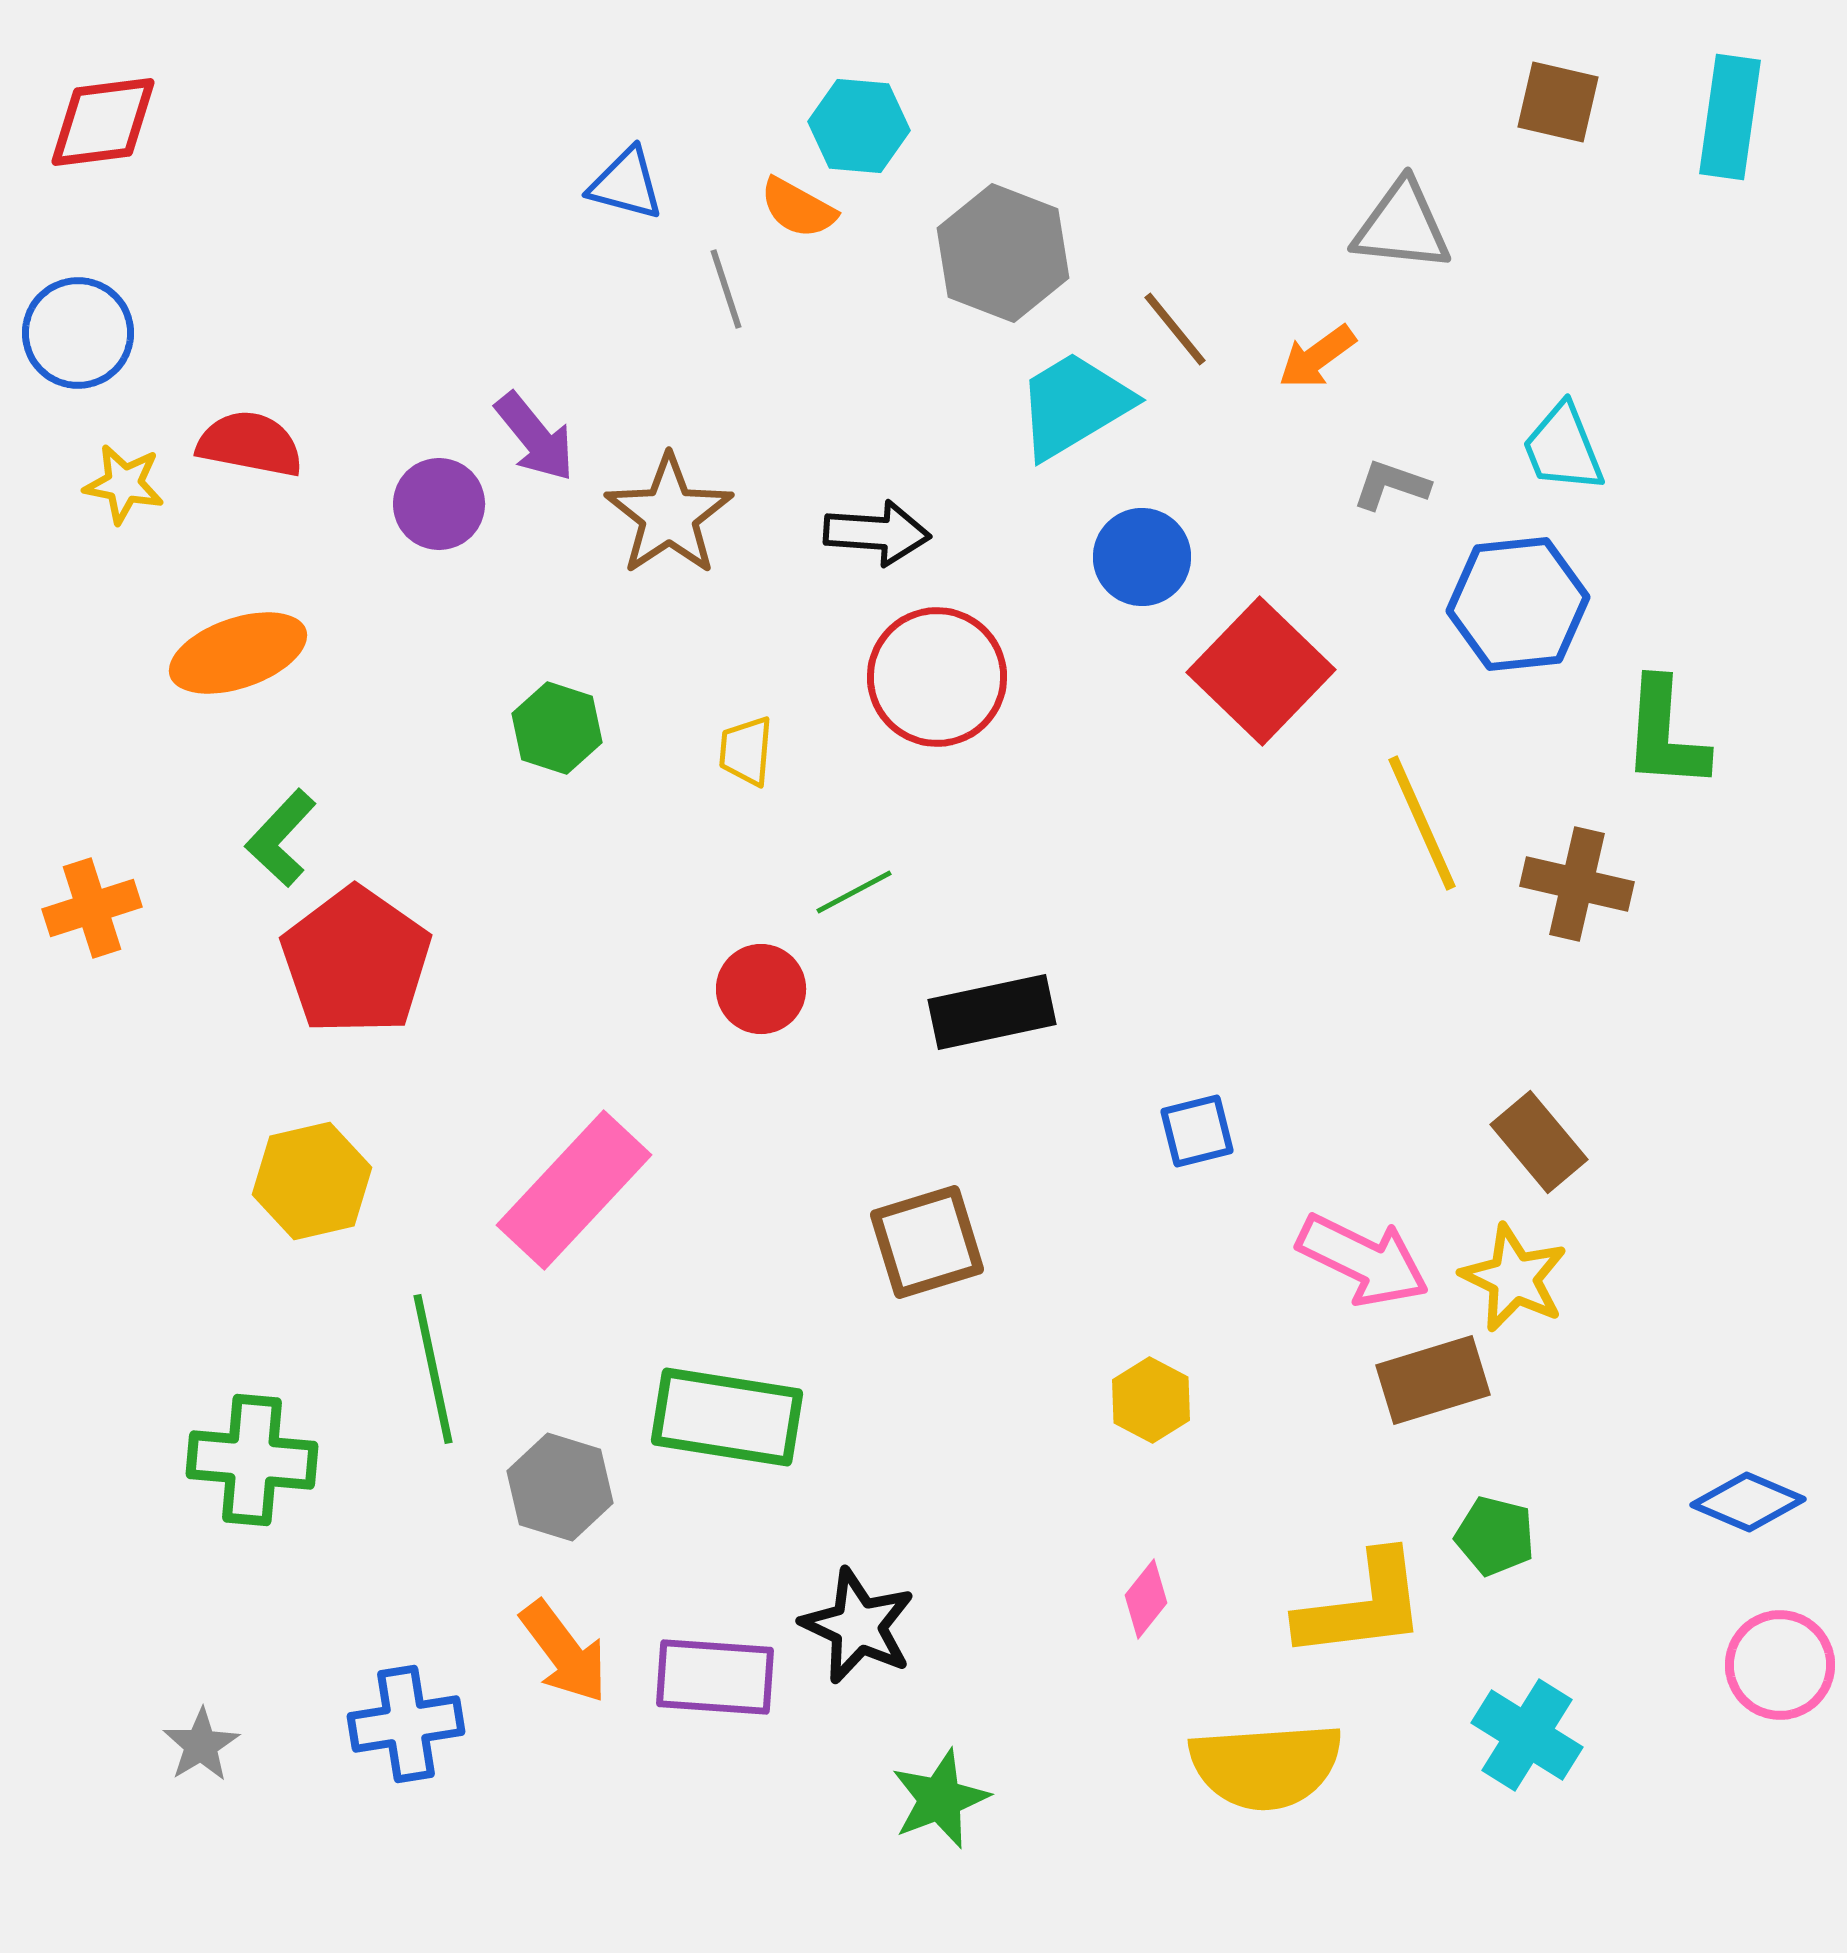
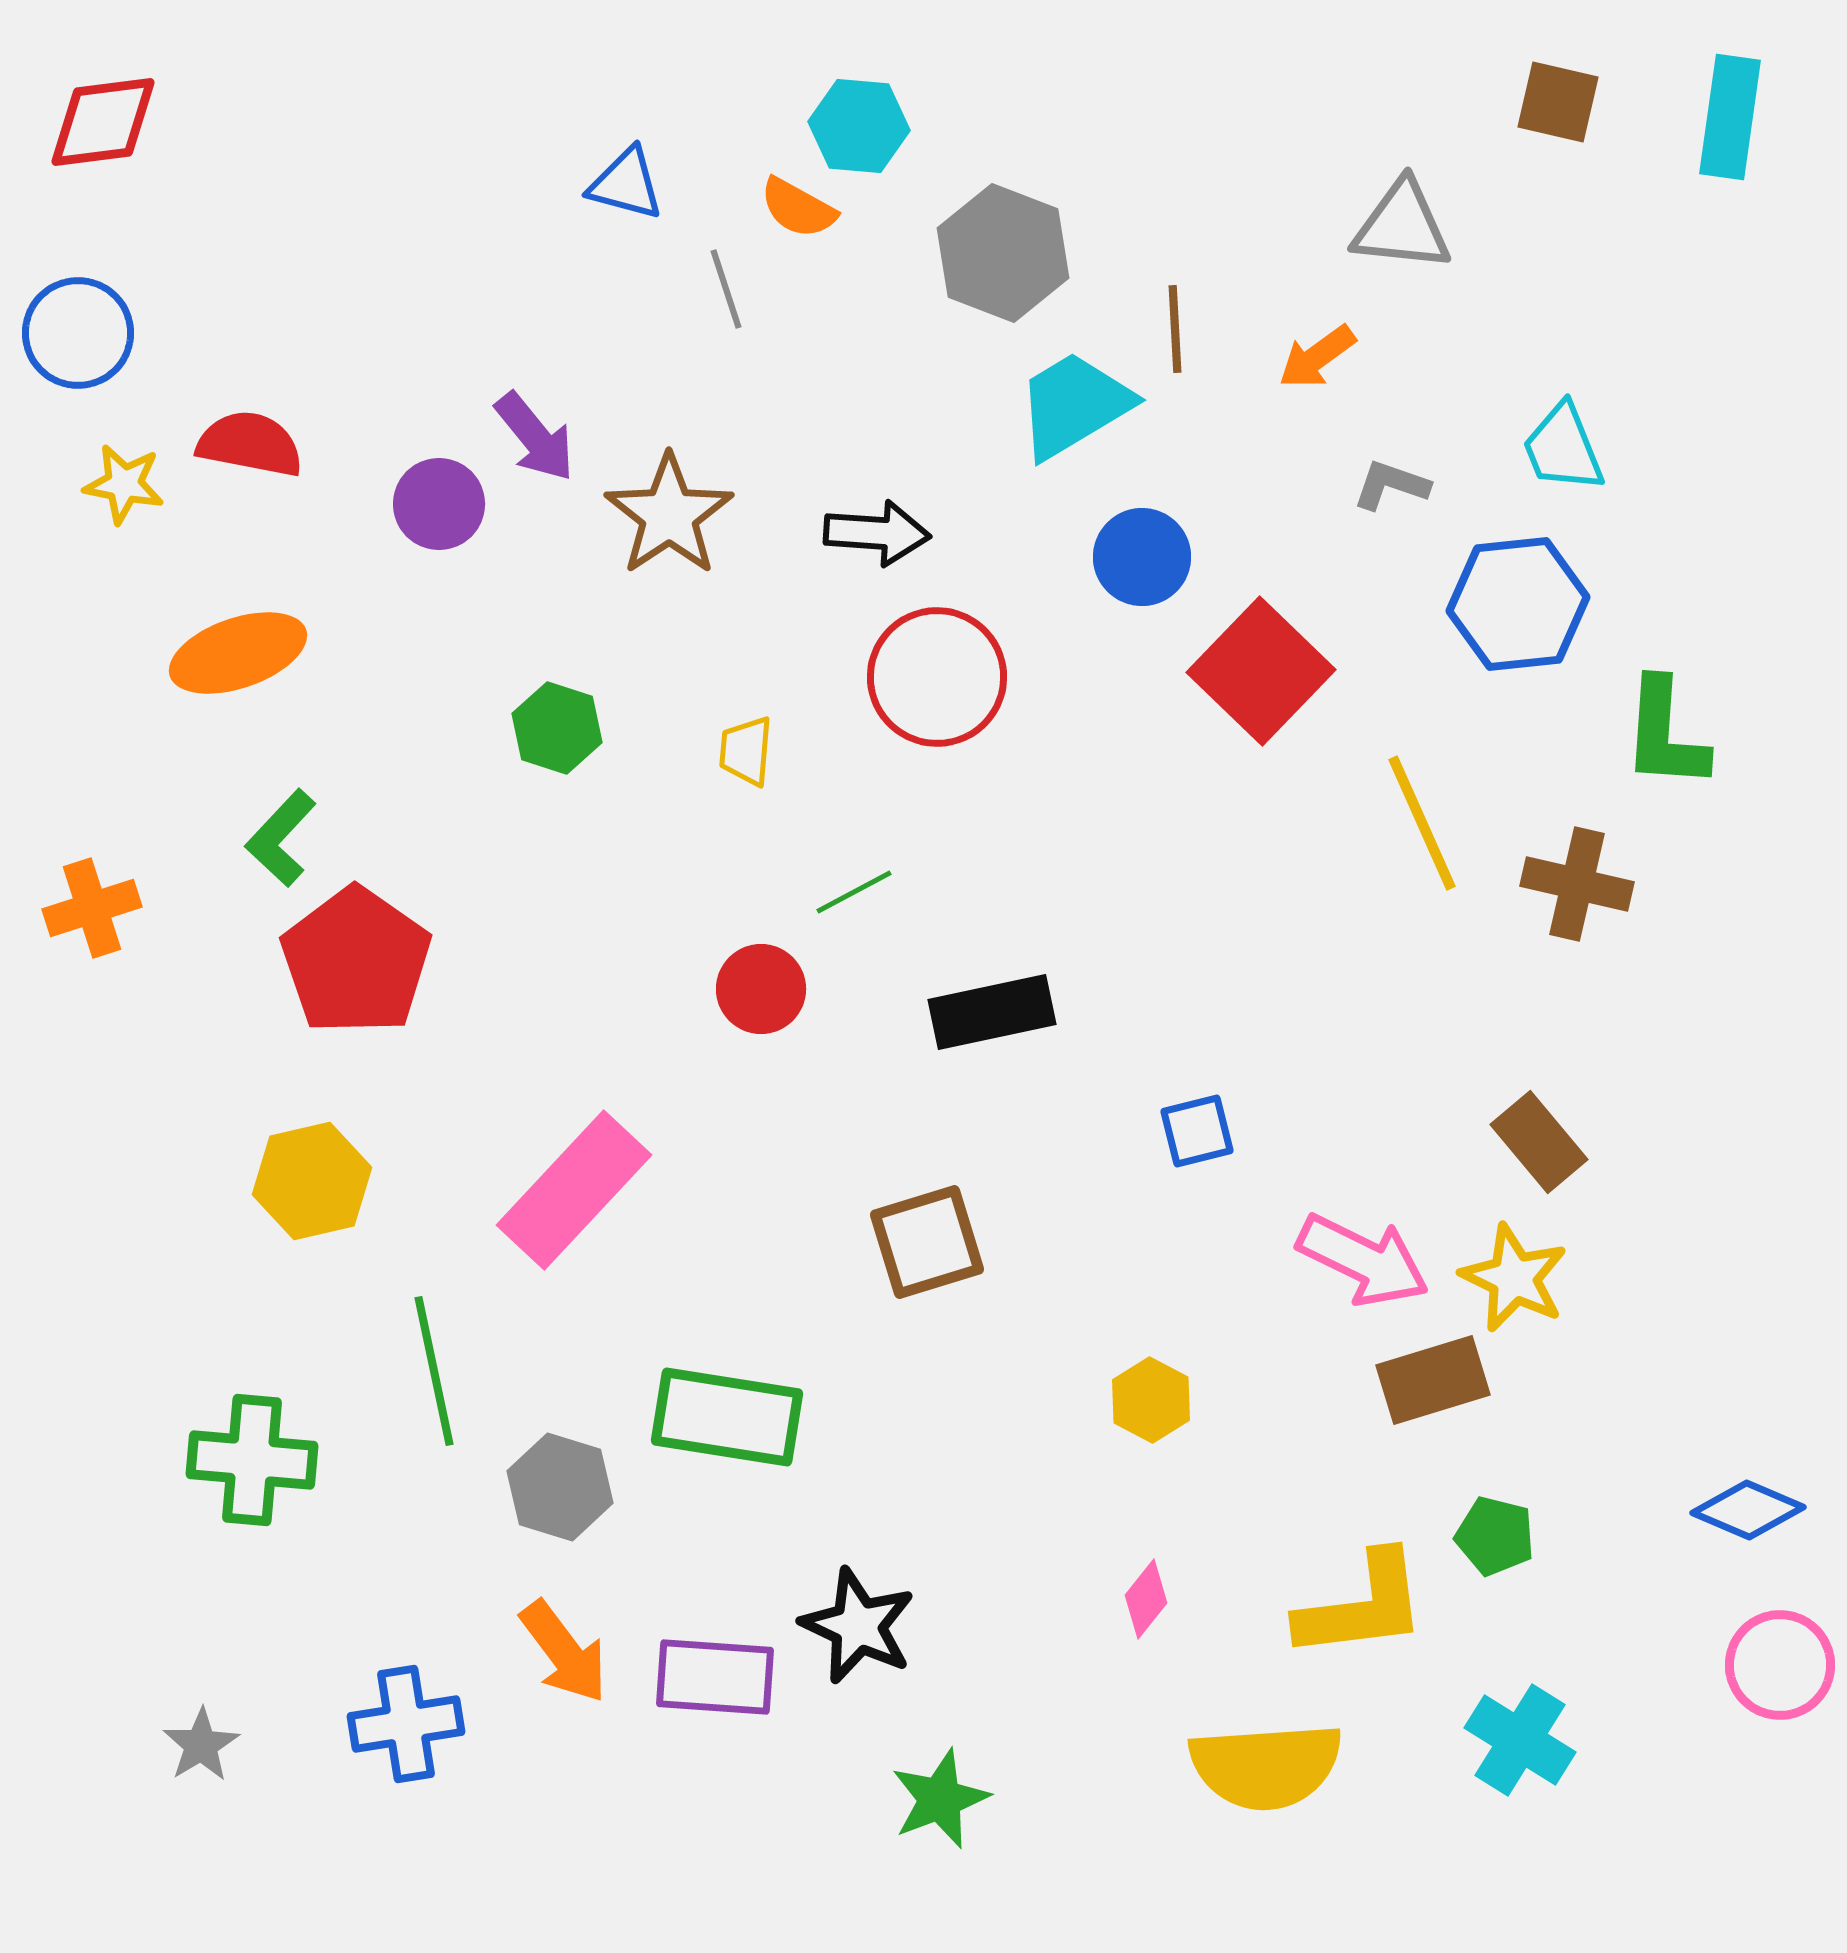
brown line at (1175, 329): rotated 36 degrees clockwise
green line at (433, 1369): moved 1 px right, 2 px down
blue diamond at (1748, 1502): moved 8 px down
cyan cross at (1527, 1735): moved 7 px left, 5 px down
